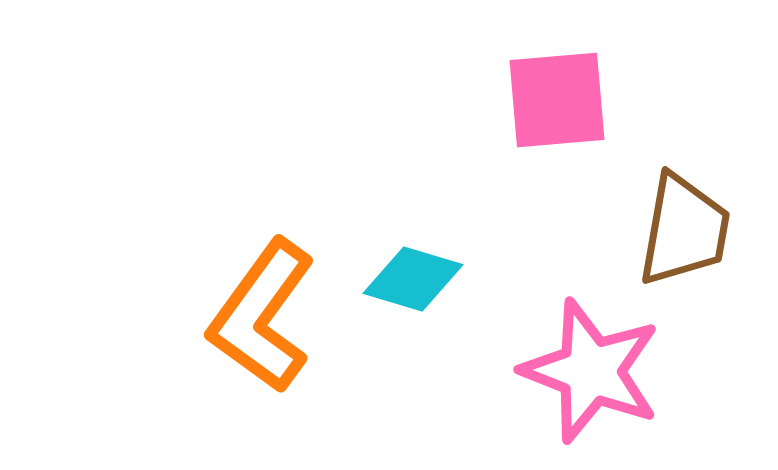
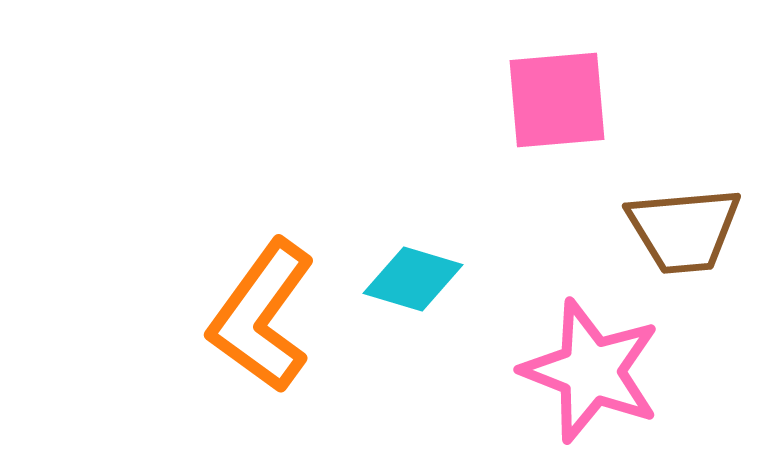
brown trapezoid: rotated 75 degrees clockwise
